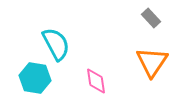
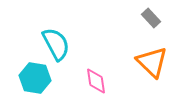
orange triangle: rotated 20 degrees counterclockwise
